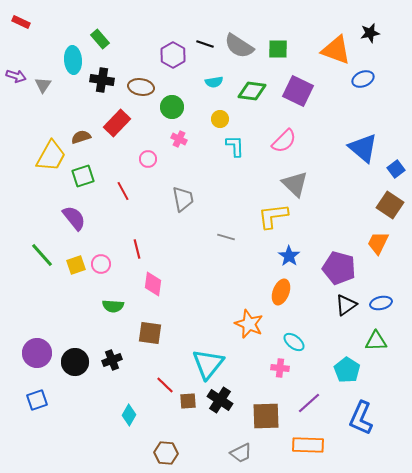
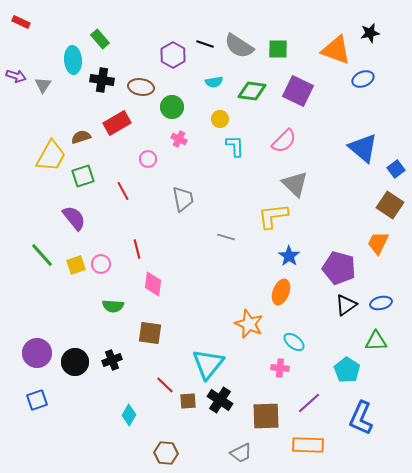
red rectangle at (117, 123): rotated 16 degrees clockwise
